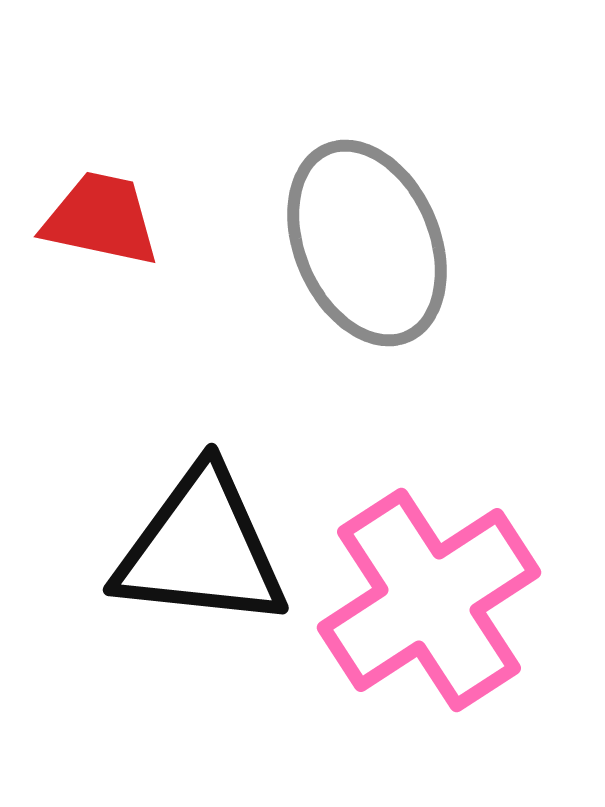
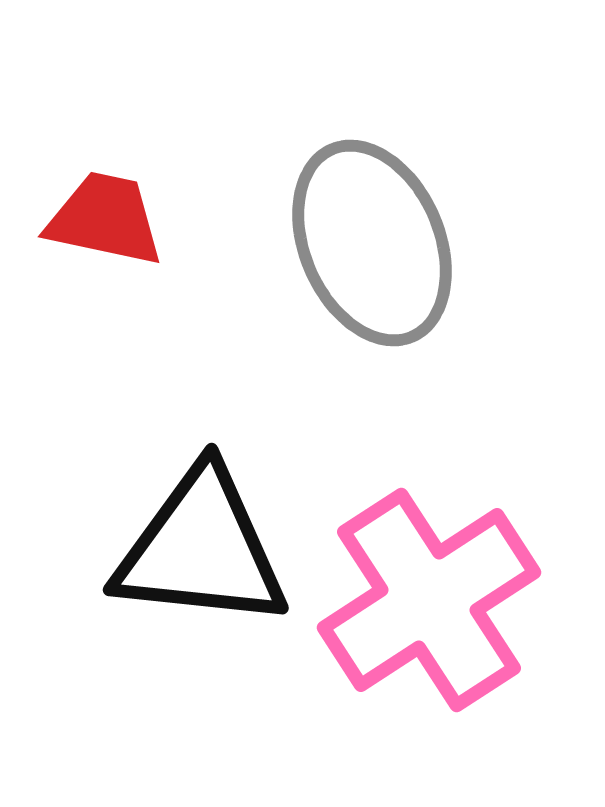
red trapezoid: moved 4 px right
gray ellipse: moved 5 px right
